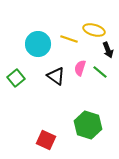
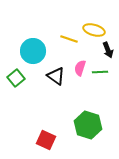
cyan circle: moved 5 px left, 7 px down
green line: rotated 42 degrees counterclockwise
